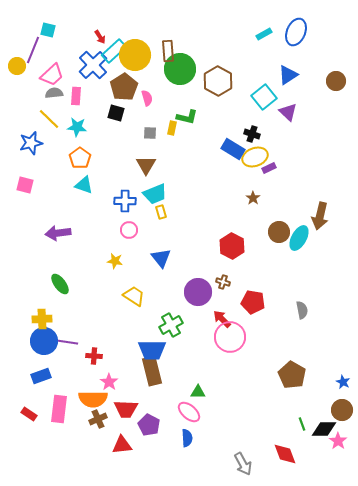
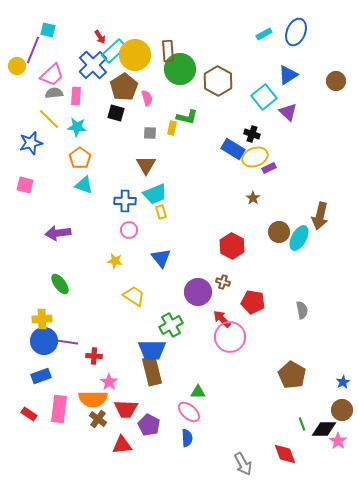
blue star at (343, 382): rotated 16 degrees clockwise
brown cross at (98, 419): rotated 30 degrees counterclockwise
